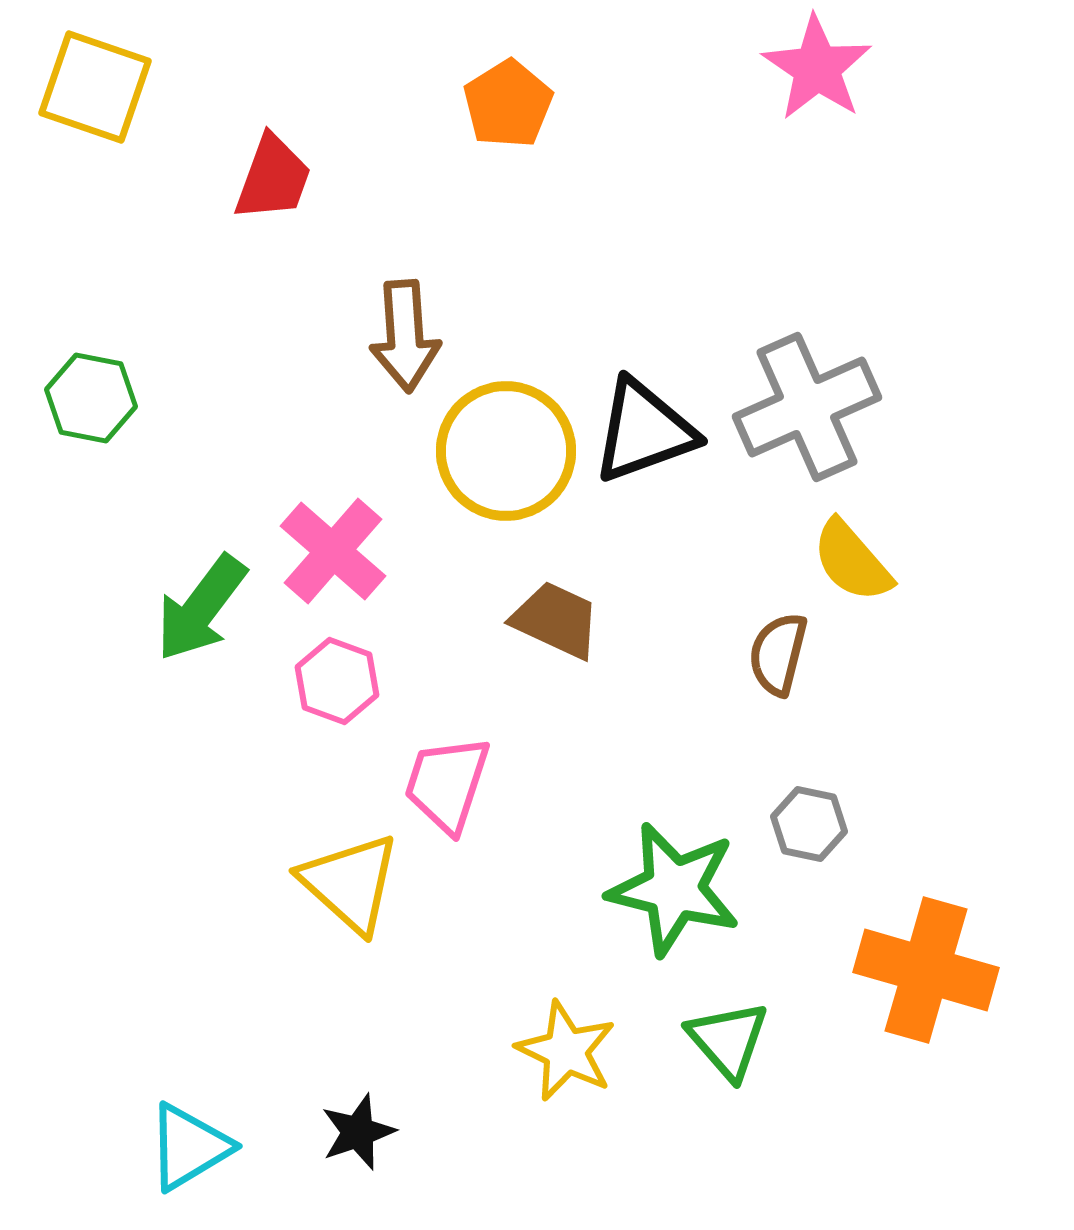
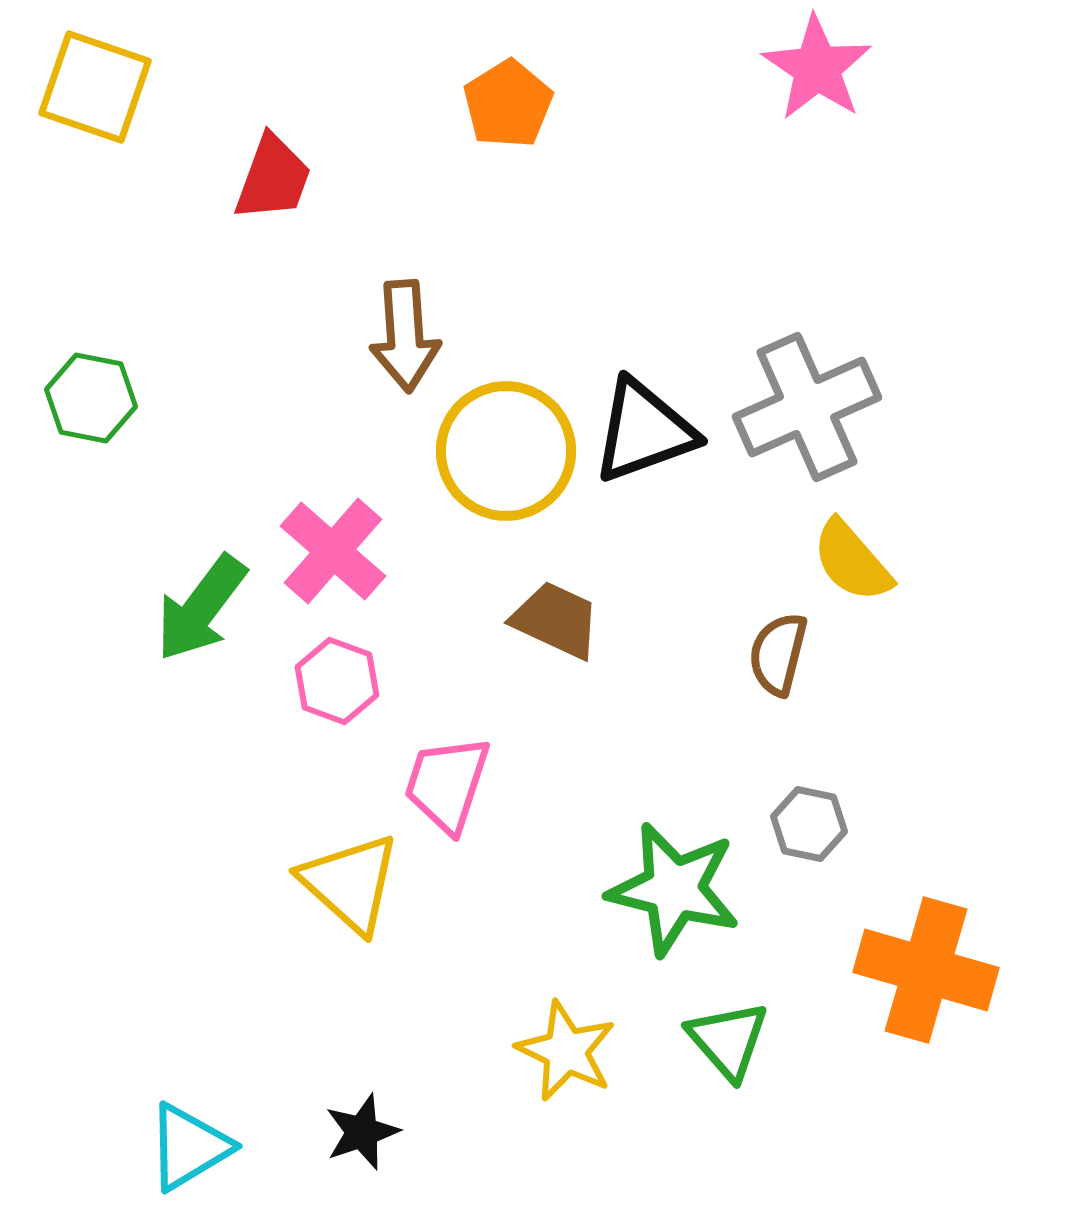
black star: moved 4 px right
